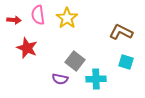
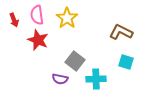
pink semicircle: moved 1 px left
red arrow: rotated 64 degrees clockwise
red star: moved 11 px right, 8 px up
